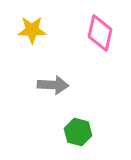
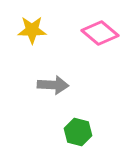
pink diamond: rotated 63 degrees counterclockwise
